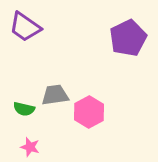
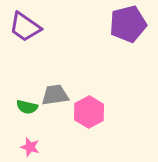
purple pentagon: moved 14 px up; rotated 12 degrees clockwise
green semicircle: moved 3 px right, 2 px up
